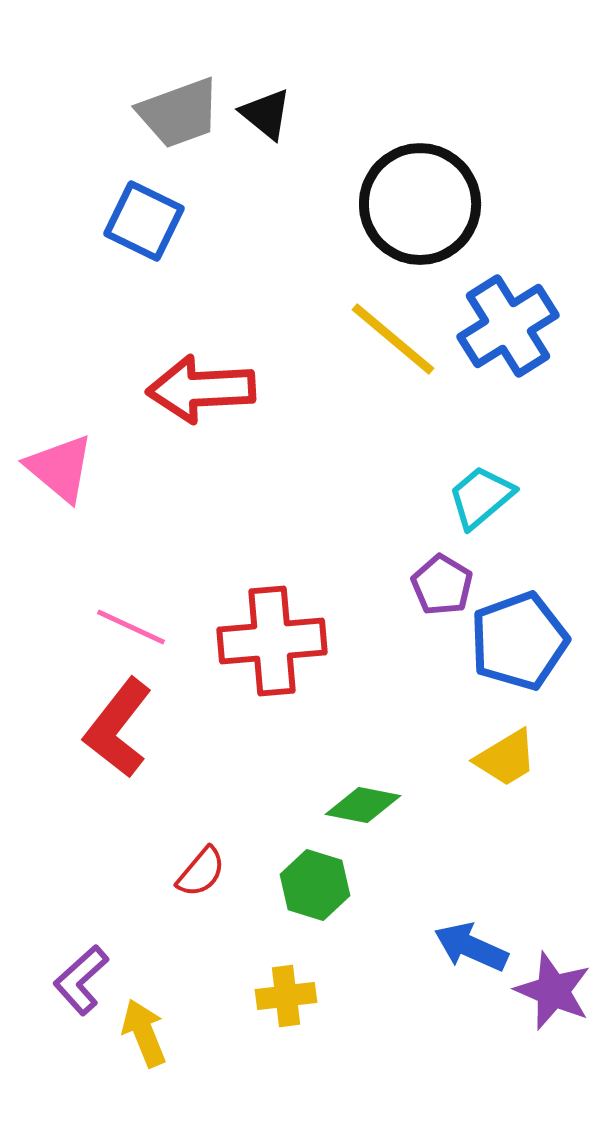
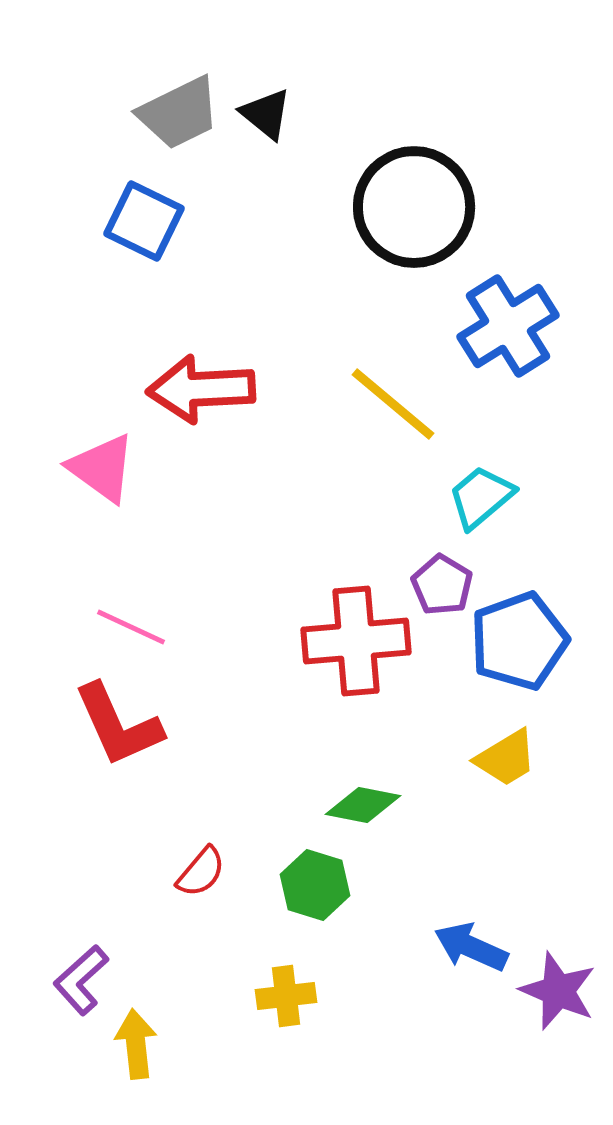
gray trapezoid: rotated 6 degrees counterclockwise
black circle: moved 6 px left, 3 px down
yellow line: moved 65 px down
pink triangle: moved 42 px right; rotated 4 degrees counterclockwise
red cross: moved 84 px right
red L-shape: moved 3 px up; rotated 62 degrees counterclockwise
purple star: moved 5 px right
yellow arrow: moved 8 px left, 11 px down; rotated 16 degrees clockwise
